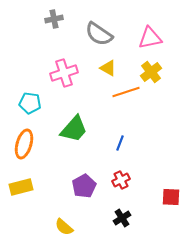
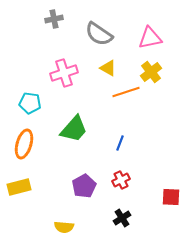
yellow rectangle: moved 2 px left
yellow semicircle: rotated 36 degrees counterclockwise
